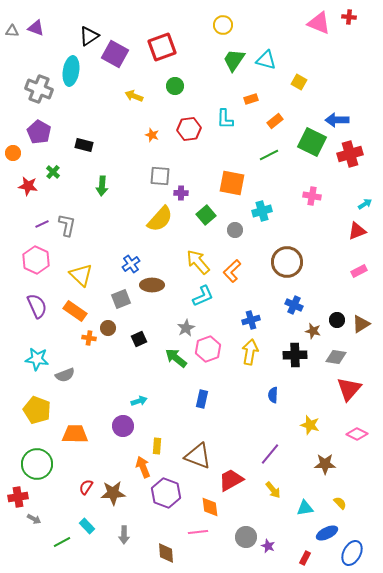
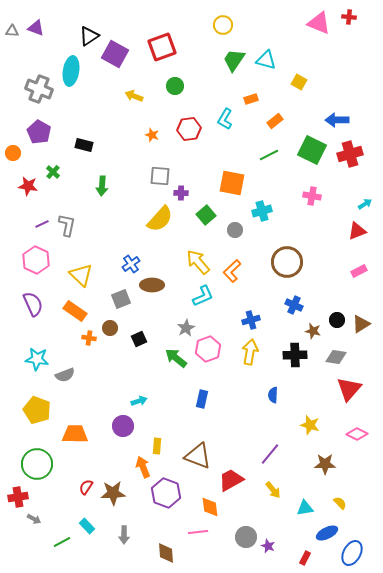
cyan L-shape at (225, 119): rotated 30 degrees clockwise
green square at (312, 142): moved 8 px down
purple semicircle at (37, 306): moved 4 px left, 2 px up
brown circle at (108, 328): moved 2 px right
